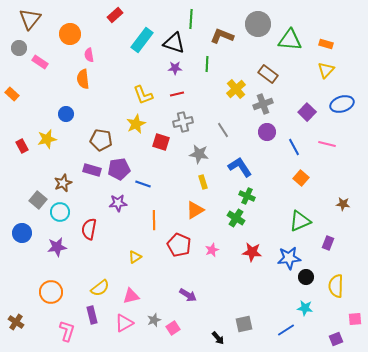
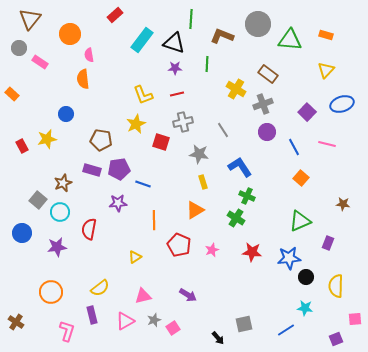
orange rectangle at (326, 44): moved 9 px up
yellow cross at (236, 89): rotated 18 degrees counterclockwise
pink triangle at (131, 296): moved 12 px right
pink triangle at (124, 323): moved 1 px right, 2 px up
